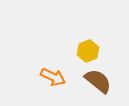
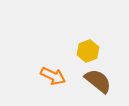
orange arrow: moved 1 px up
